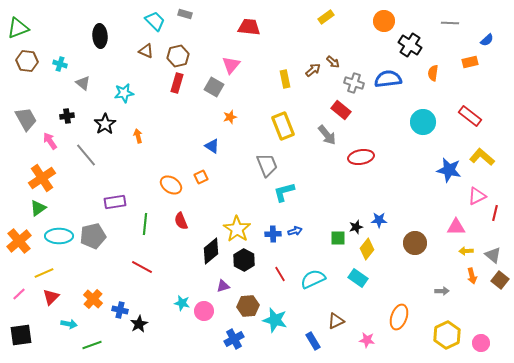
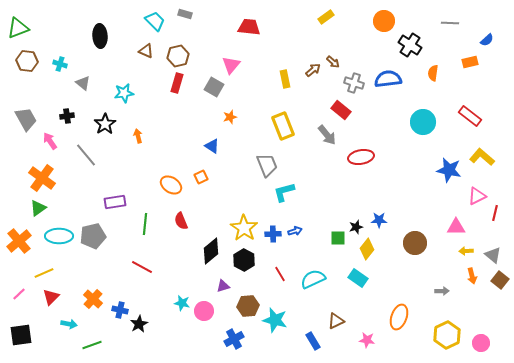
orange cross at (42, 178): rotated 20 degrees counterclockwise
yellow star at (237, 229): moved 7 px right, 1 px up
